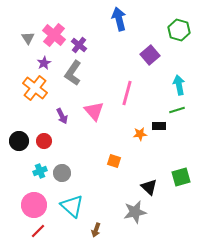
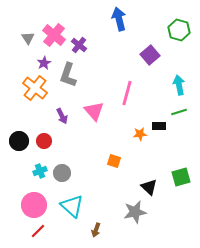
gray L-shape: moved 5 px left, 2 px down; rotated 15 degrees counterclockwise
green line: moved 2 px right, 2 px down
